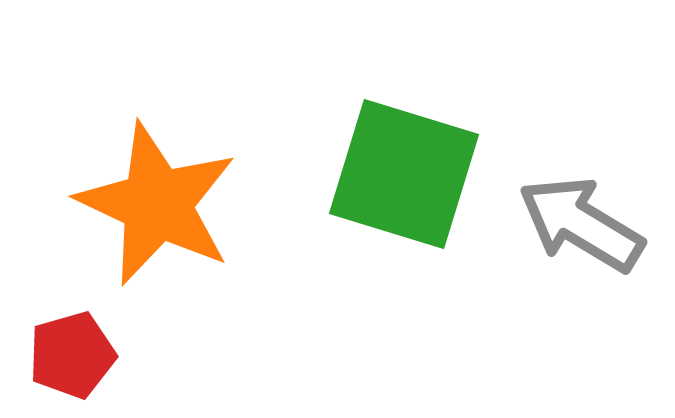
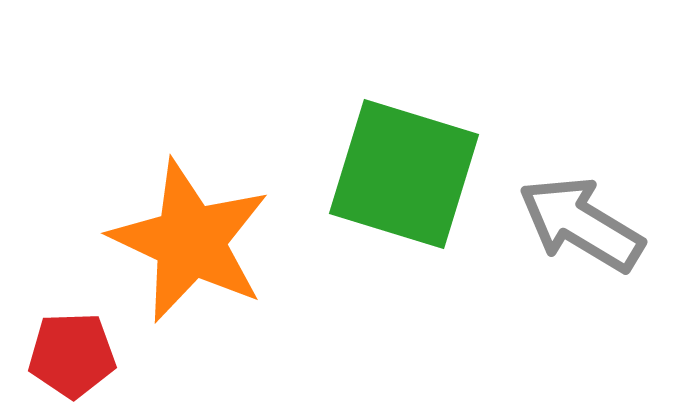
orange star: moved 33 px right, 37 px down
red pentagon: rotated 14 degrees clockwise
